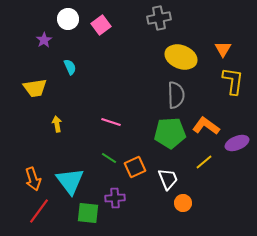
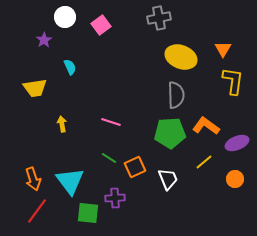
white circle: moved 3 px left, 2 px up
yellow arrow: moved 5 px right
orange circle: moved 52 px right, 24 px up
red line: moved 2 px left
